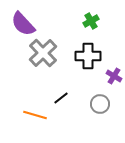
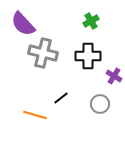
gray cross: rotated 32 degrees counterclockwise
